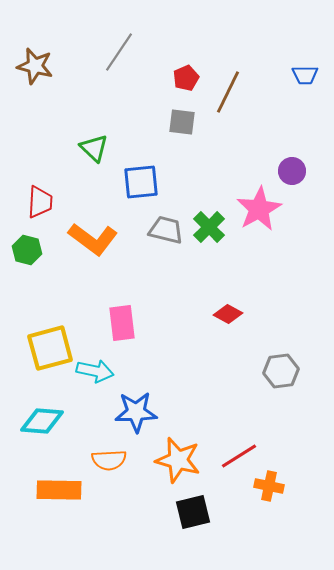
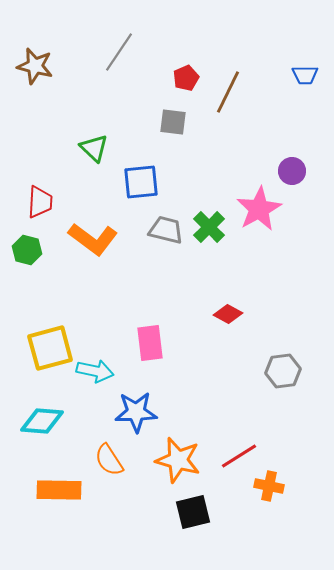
gray square: moved 9 px left
pink rectangle: moved 28 px right, 20 px down
gray hexagon: moved 2 px right
orange semicircle: rotated 60 degrees clockwise
